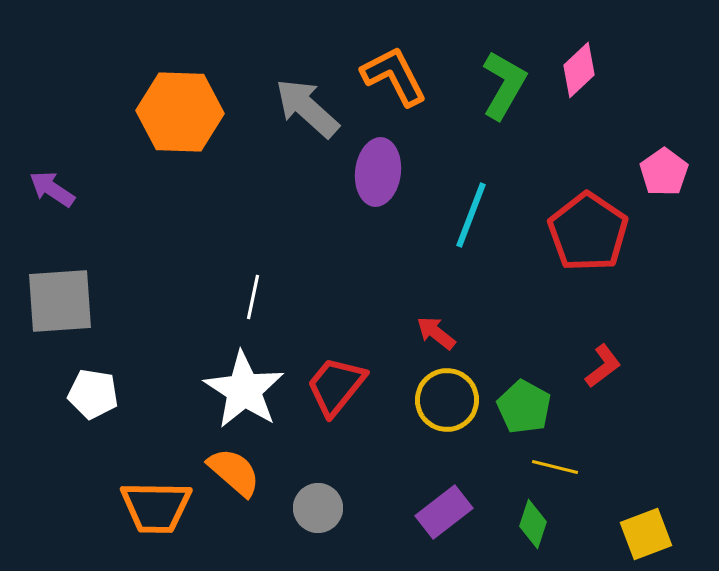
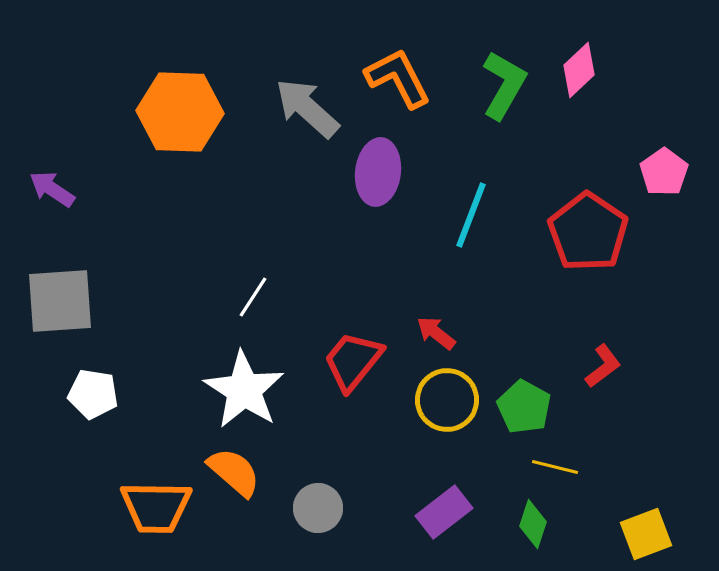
orange L-shape: moved 4 px right, 2 px down
white line: rotated 21 degrees clockwise
red trapezoid: moved 17 px right, 25 px up
